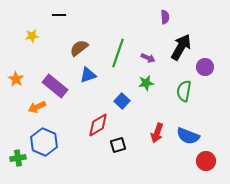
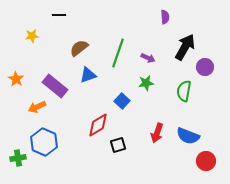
black arrow: moved 4 px right
